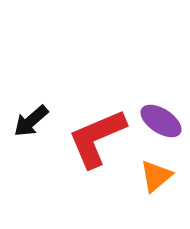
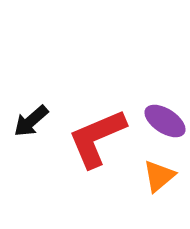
purple ellipse: moved 4 px right
orange triangle: moved 3 px right
